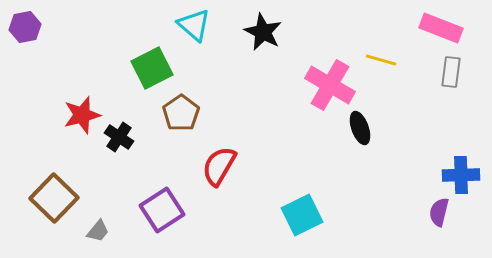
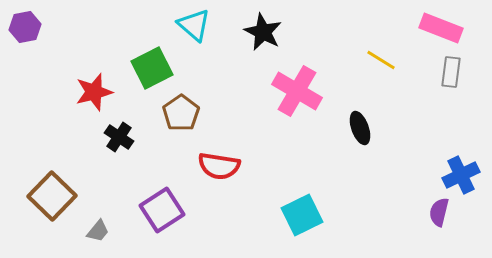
yellow line: rotated 16 degrees clockwise
pink cross: moved 33 px left, 6 px down
red star: moved 12 px right, 23 px up
red semicircle: rotated 111 degrees counterclockwise
blue cross: rotated 24 degrees counterclockwise
brown square: moved 2 px left, 2 px up
